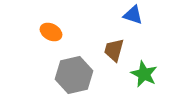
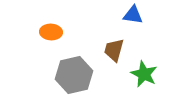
blue triangle: rotated 10 degrees counterclockwise
orange ellipse: rotated 25 degrees counterclockwise
